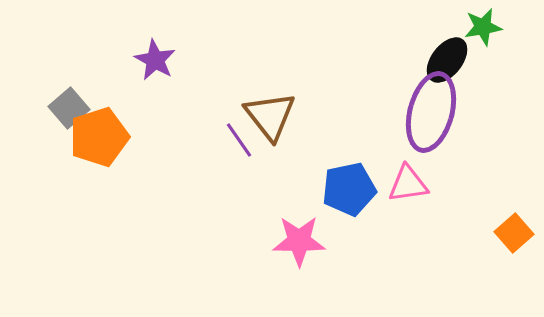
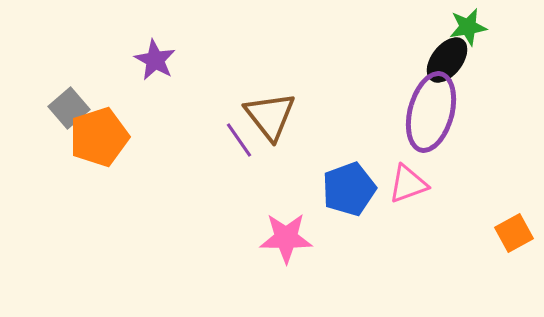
green star: moved 15 px left
pink triangle: rotated 12 degrees counterclockwise
blue pentagon: rotated 8 degrees counterclockwise
orange square: rotated 12 degrees clockwise
pink star: moved 13 px left, 3 px up
